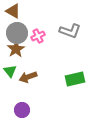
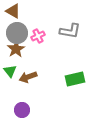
gray L-shape: rotated 10 degrees counterclockwise
